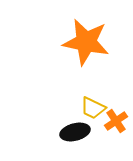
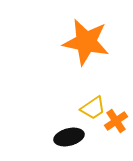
yellow trapezoid: rotated 60 degrees counterclockwise
black ellipse: moved 6 px left, 5 px down
